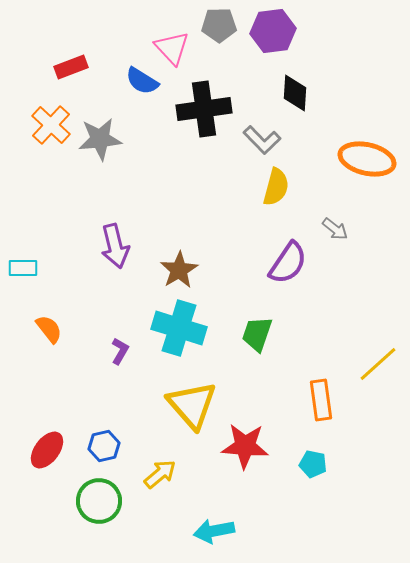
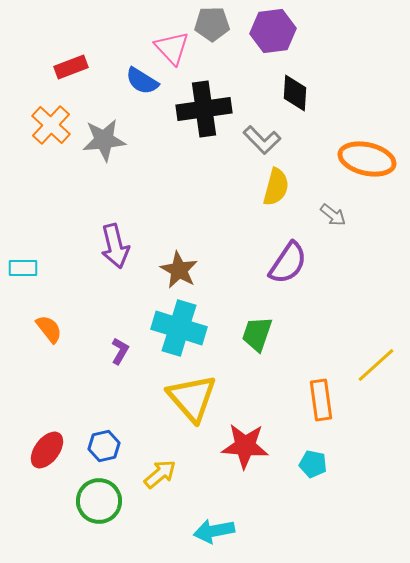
gray pentagon: moved 7 px left, 1 px up
gray star: moved 4 px right, 1 px down
gray arrow: moved 2 px left, 14 px up
brown star: rotated 12 degrees counterclockwise
yellow line: moved 2 px left, 1 px down
yellow triangle: moved 7 px up
